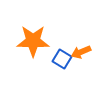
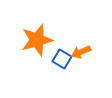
orange star: moved 4 px right, 1 px up; rotated 16 degrees counterclockwise
